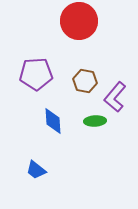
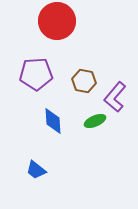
red circle: moved 22 px left
brown hexagon: moved 1 px left
green ellipse: rotated 20 degrees counterclockwise
